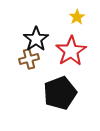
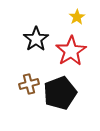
brown cross: moved 25 px down
